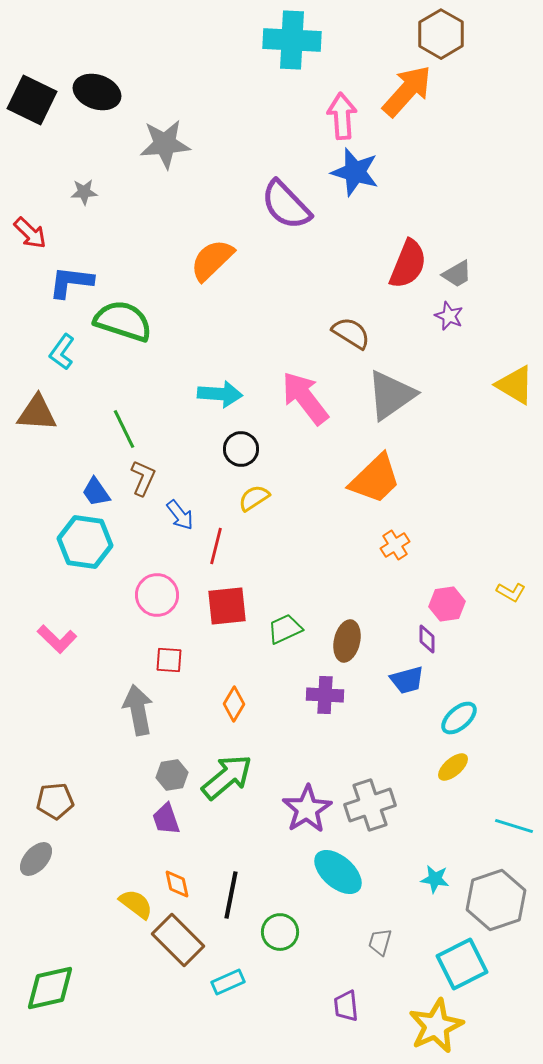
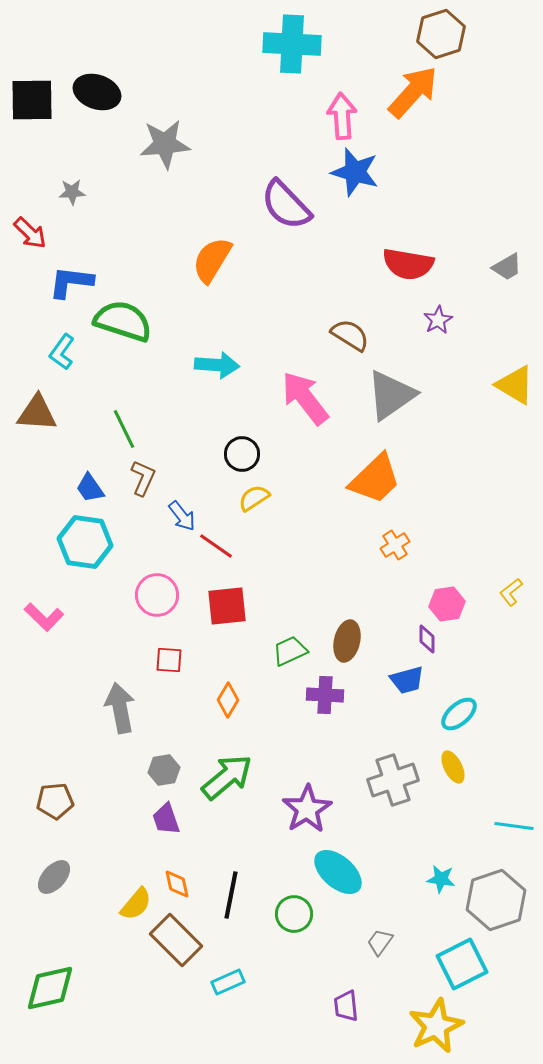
brown hexagon at (441, 34): rotated 12 degrees clockwise
cyan cross at (292, 40): moved 4 px down
orange arrow at (407, 91): moved 6 px right, 1 px down
black square at (32, 100): rotated 27 degrees counterclockwise
gray star at (84, 192): moved 12 px left
orange semicircle at (212, 260): rotated 15 degrees counterclockwise
red semicircle at (408, 264): rotated 78 degrees clockwise
gray trapezoid at (457, 274): moved 50 px right, 7 px up
purple star at (449, 316): moved 11 px left, 4 px down; rotated 20 degrees clockwise
brown semicircle at (351, 333): moved 1 px left, 2 px down
cyan arrow at (220, 394): moved 3 px left, 29 px up
black circle at (241, 449): moved 1 px right, 5 px down
blue trapezoid at (96, 492): moved 6 px left, 4 px up
blue arrow at (180, 515): moved 2 px right, 1 px down
red line at (216, 546): rotated 69 degrees counterclockwise
yellow L-shape at (511, 592): rotated 112 degrees clockwise
green trapezoid at (285, 629): moved 5 px right, 22 px down
pink L-shape at (57, 639): moved 13 px left, 22 px up
orange diamond at (234, 704): moved 6 px left, 4 px up
gray arrow at (138, 710): moved 18 px left, 2 px up
cyan ellipse at (459, 718): moved 4 px up
yellow ellipse at (453, 767): rotated 76 degrees counterclockwise
gray hexagon at (172, 775): moved 8 px left, 5 px up
gray cross at (370, 805): moved 23 px right, 25 px up
cyan line at (514, 826): rotated 9 degrees counterclockwise
gray ellipse at (36, 859): moved 18 px right, 18 px down
cyan star at (435, 879): moved 6 px right
yellow semicircle at (136, 904): rotated 93 degrees clockwise
green circle at (280, 932): moved 14 px right, 18 px up
brown rectangle at (178, 940): moved 2 px left
gray trapezoid at (380, 942): rotated 20 degrees clockwise
